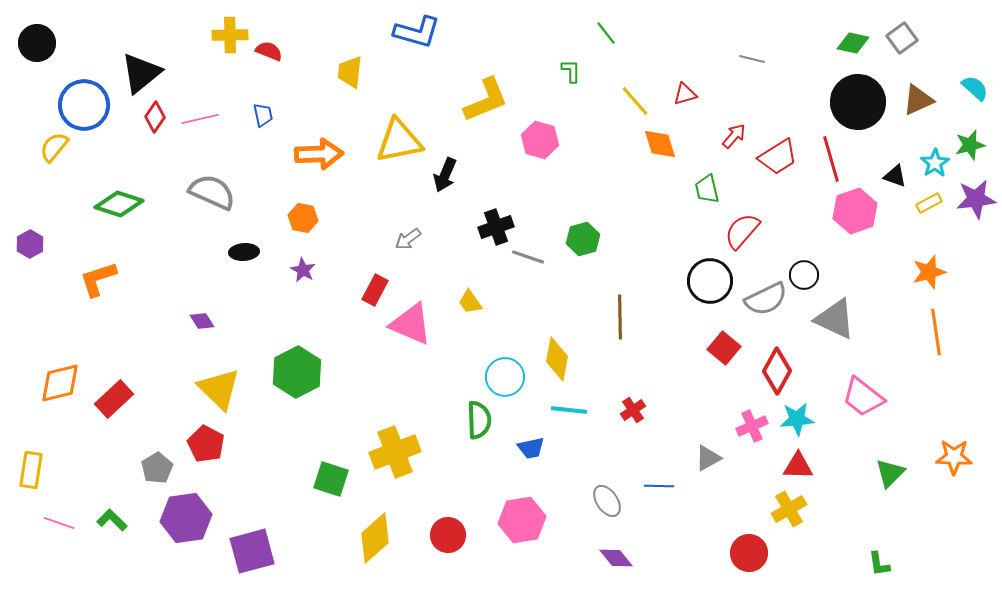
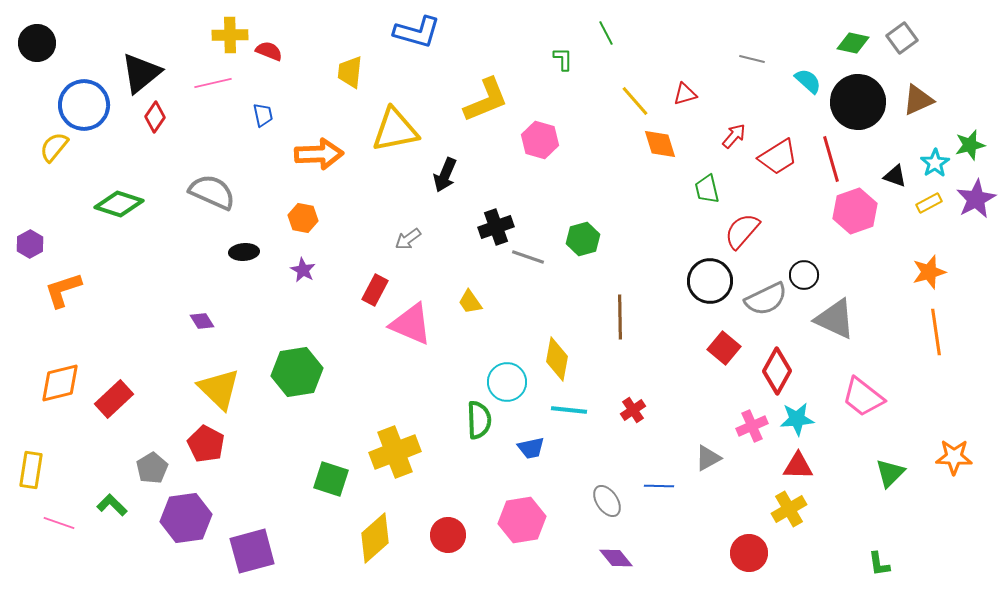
green line at (606, 33): rotated 10 degrees clockwise
green L-shape at (571, 71): moved 8 px left, 12 px up
cyan semicircle at (975, 88): moved 167 px left, 7 px up
pink line at (200, 119): moved 13 px right, 36 px up
yellow triangle at (399, 141): moved 4 px left, 11 px up
purple star at (976, 199): rotated 21 degrees counterclockwise
orange L-shape at (98, 279): moved 35 px left, 11 px down
green hexagon at (297, 372): rotated 18 degrees clockwise
cyan circle at (505, 377): moved 2 px right, 5 px down
gray pentagon at (157, 468): moved 5 px left
green L-shape at (112, 520): moved 15 px up
